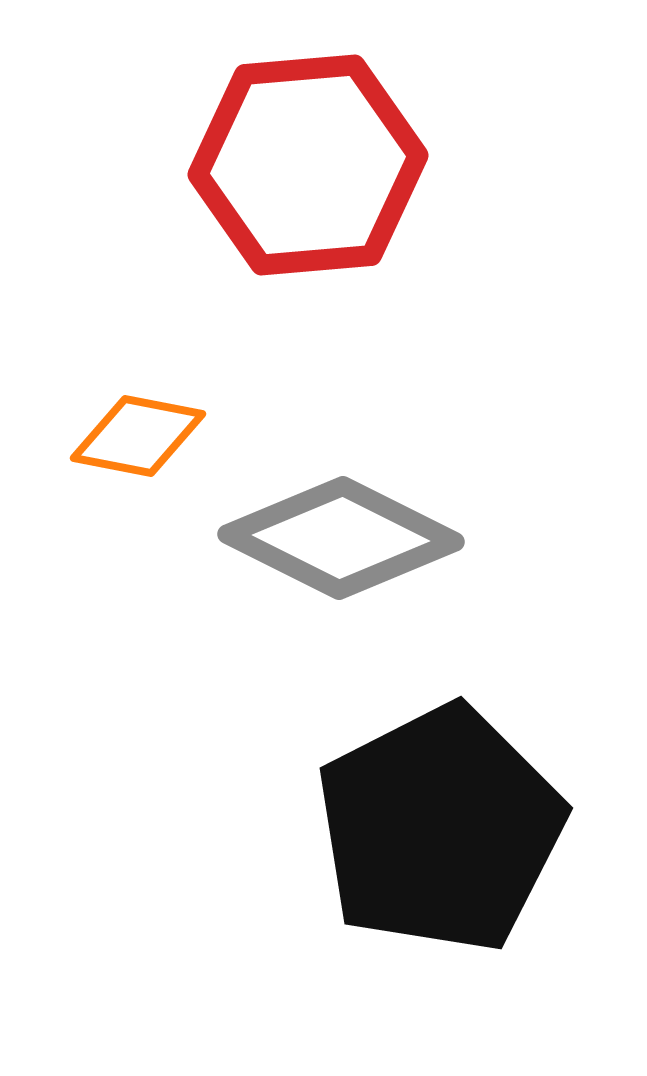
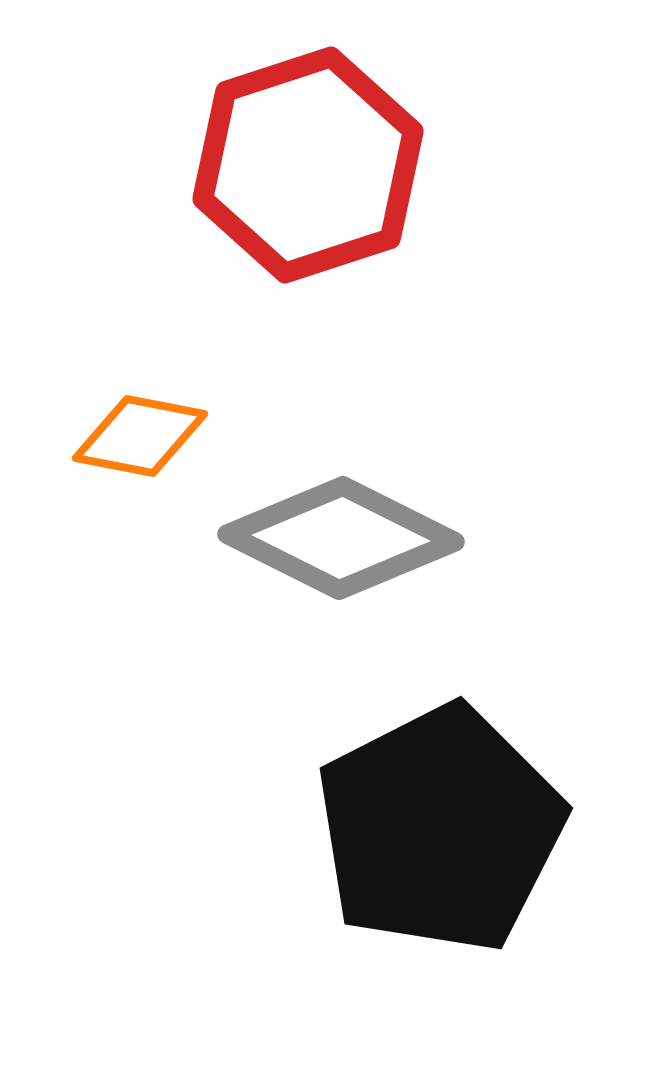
red hexagon: rotated 13 degrees counterclockwise
orange diamond: moved 2 px right
